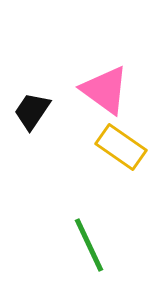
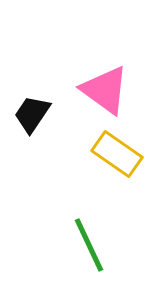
black trapezoid: moved 3 px down
yellow rectangle: moved 4 px left, 7 px down
